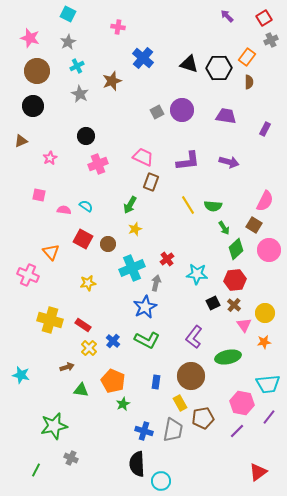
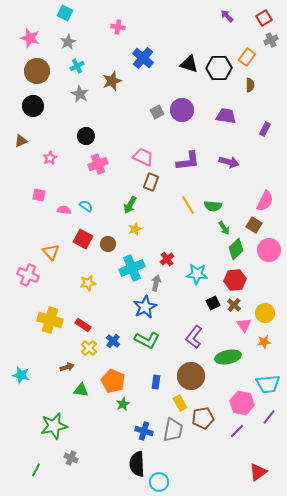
cyan square at (68, 14): moved 3 px left, 1 px up
brown semicircle at (249, 82): moved 1 px right, 3 px down
cyan circle at (161, 481): moved 2 px left, 1 px down
